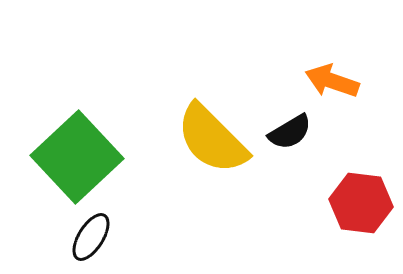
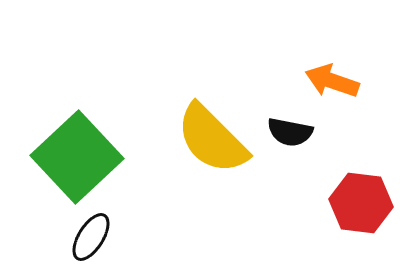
black semicircle: rotated 42 degrees clockwise
